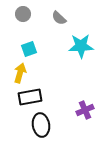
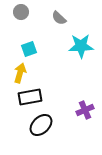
gray circle: moved 2 px left, 2 px up
black ellipse: rotated 55 degrees clockwise
